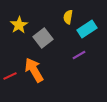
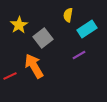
yellow semicircle: moved 2 px up
orange arrow: moved 4 px up
